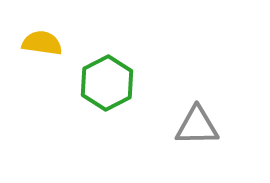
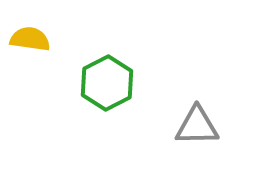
yellow semicircle: moved 12 px left, 4 px up
